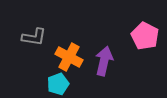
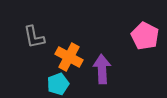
gray L-shape: rotated 70 degrees clockwise
purple arrow: moved 2 px left, 8 px down; rotated 16 degrees counterclockwise
